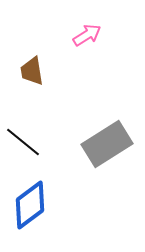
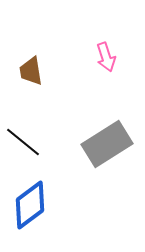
pink arrow: moved 19 px right, 22 px down; rotated 104 degrees clockwise
brown trapezoid: moved 1 px left
